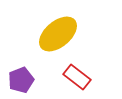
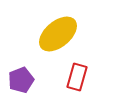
red rectangle: rotated 68 degrees clockwise
